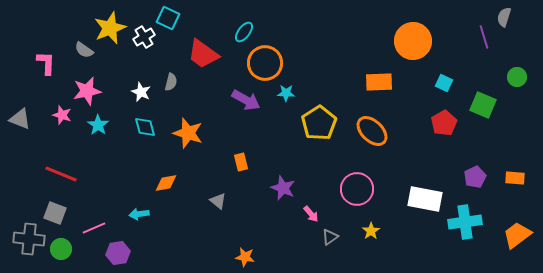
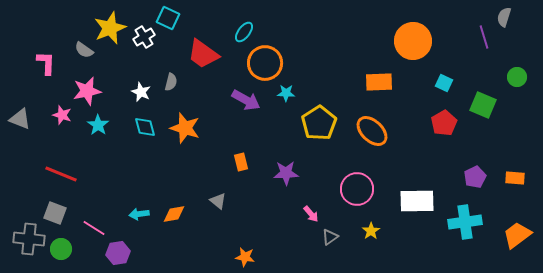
orange star at (188, 133): moved 3 px left, 5 px up
orange diamond at (166, 183): moved 8 px right, 31 px down
purple star at (283, 188): moved 3 px right, 15 px up; rotated 25 degrees counterclockwise
white rectangle at (425, 199): moved 8 px left, 2 px down; rotated 12 degrees counterclockwise
pink line at (94, 228): rotated 55 degrees clockwise
